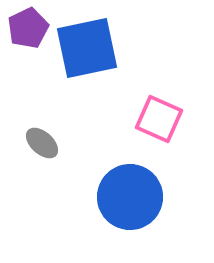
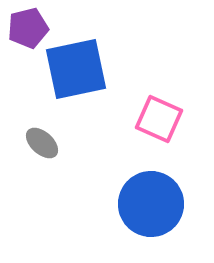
purple pentagon: rotated 12 degrees clockwise
blue square: moved 11 px left, 21 px down
blue circle: moved 21 px right, 7 px down
